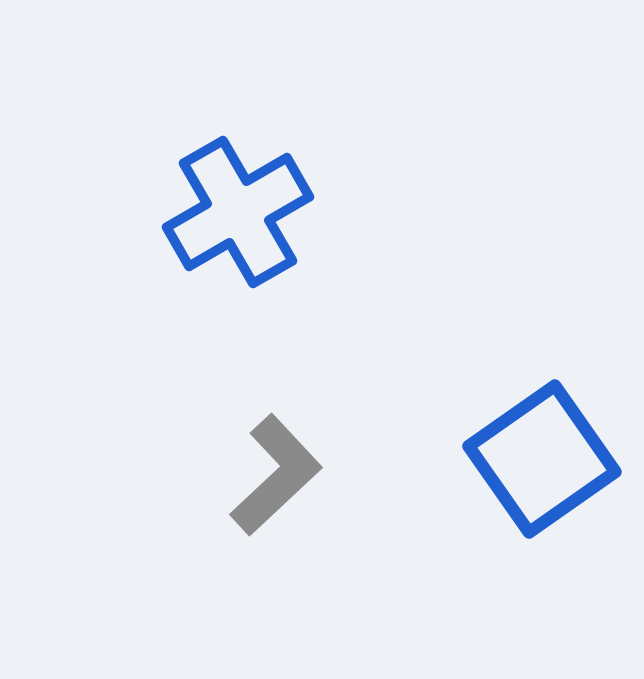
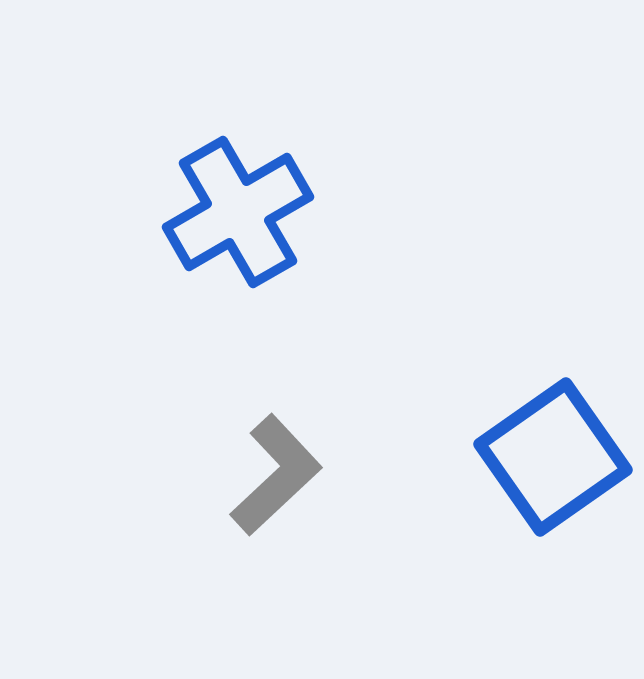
blue square: moved 11 px right, 2 px up
